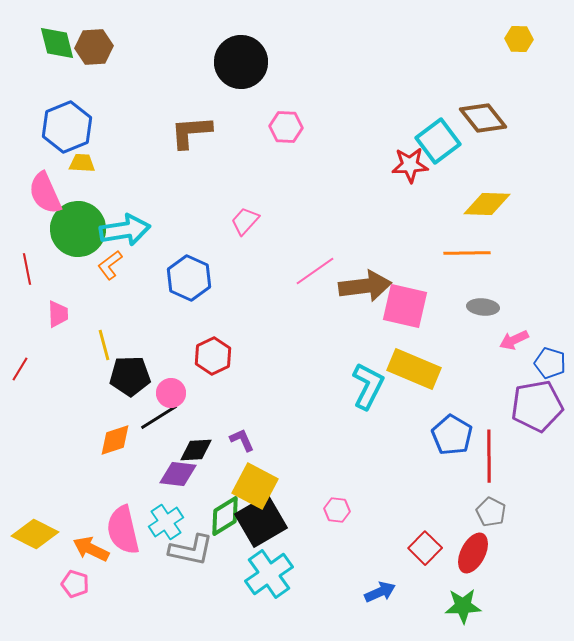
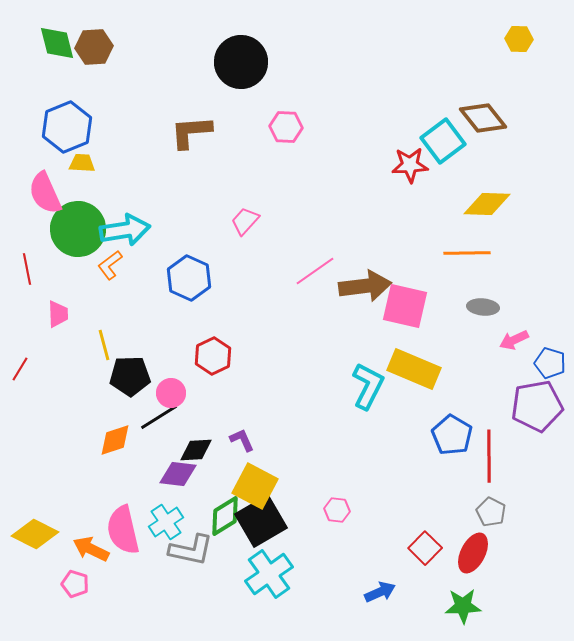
cyan square at (438, 141): moved 5 px right
